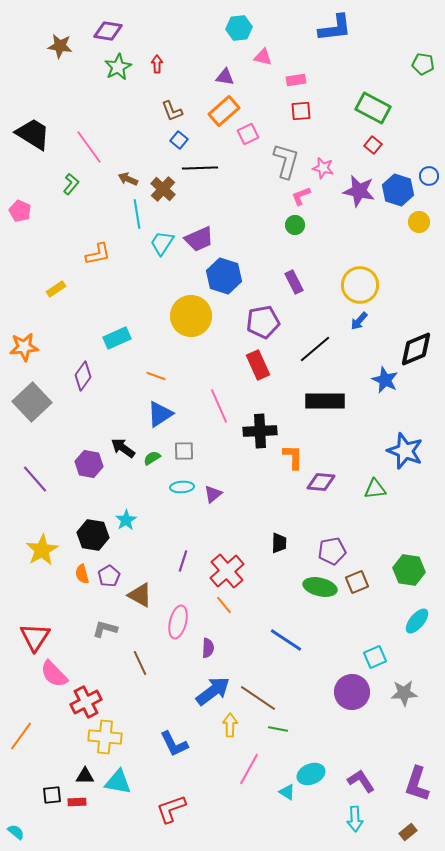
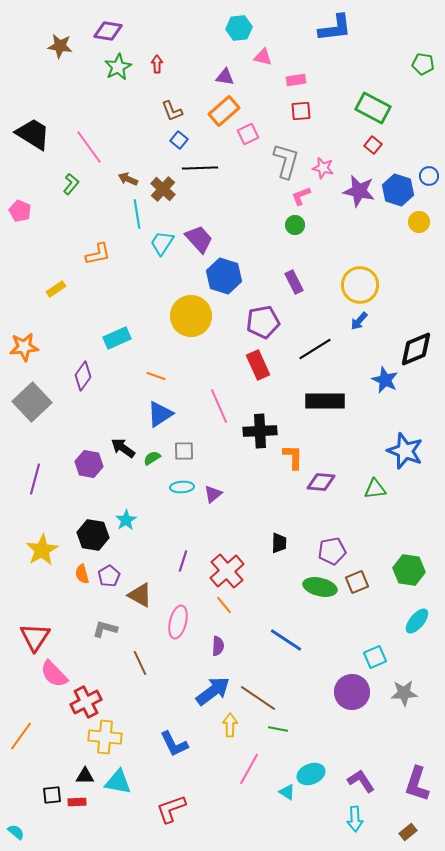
purple trapezoid at (199, 239): rotated 108 degrees counterclockwise
black line at (315, 349): rotated 8 degrees clockwise
purple line at (35, 479): rotated 56 degrees clockwise
purple semicircle at (208, 648): moved 10 px right, 2 px up
